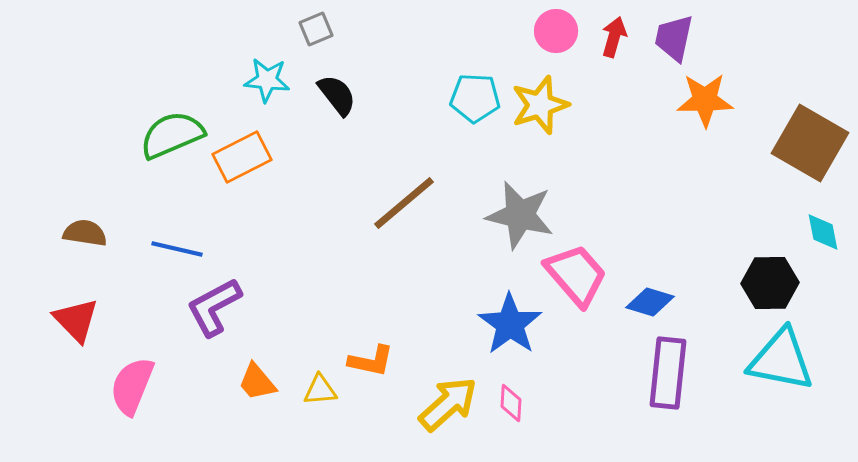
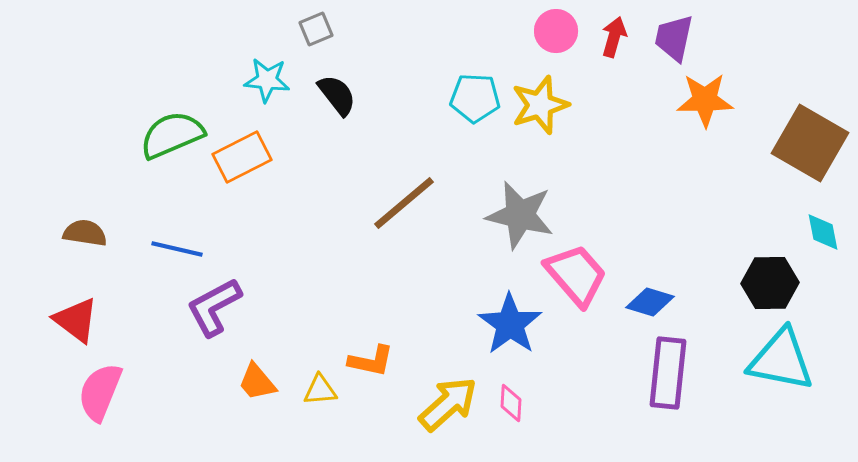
red triangle: rotated 9 degrees counterclockwise
pink semicircle: moved 32 px left, 6 px down
